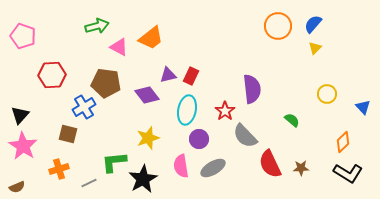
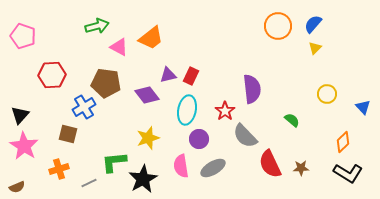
pink star: moved 1 px right
